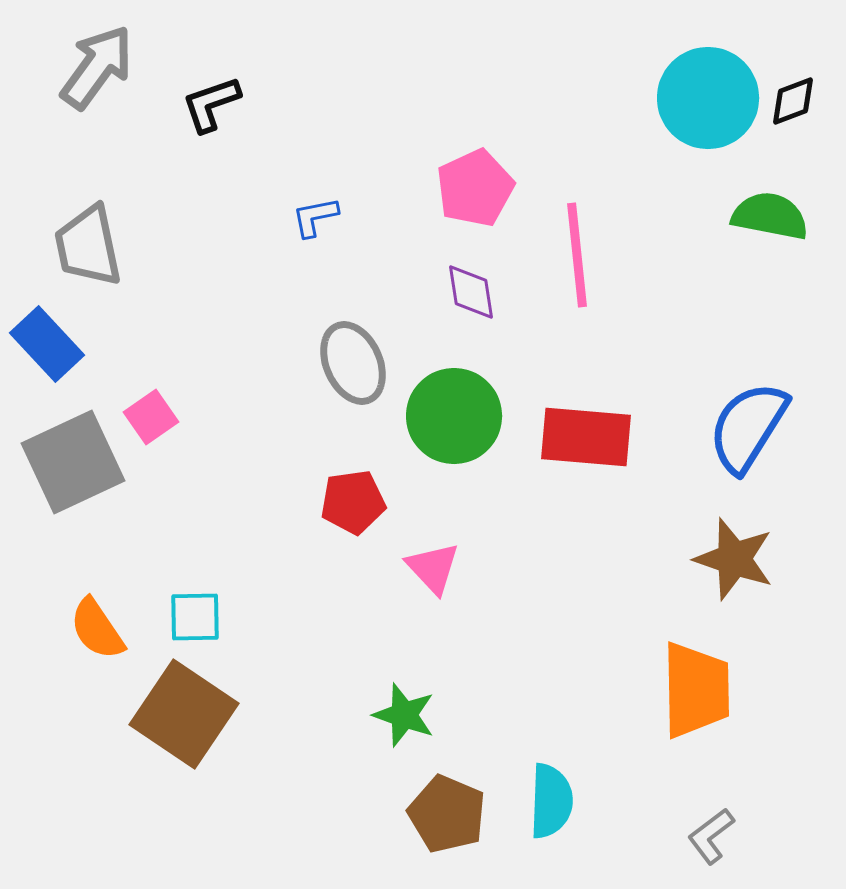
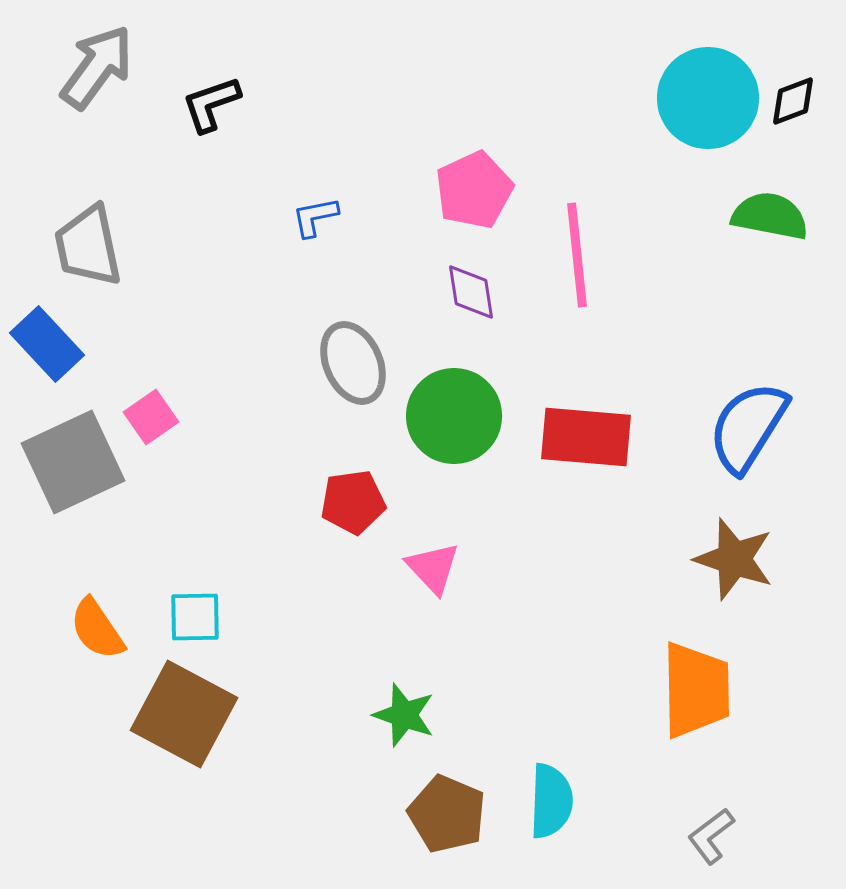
pink pentagon: moved 1 px left, 2 px down
brown square: rotated 6 degrees counterclockwise
